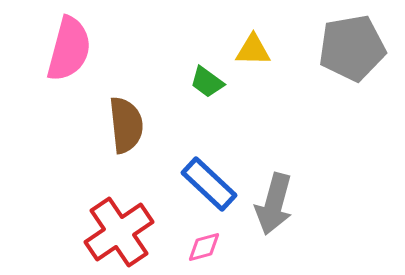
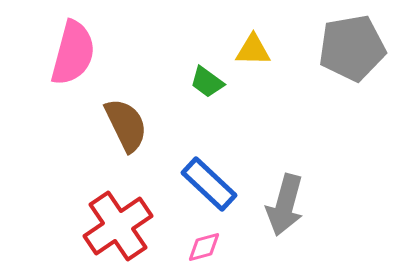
pink semicircle: moved 4 px right, 4 px down
brown semicircle: rotated 20 degrees counterclockwise
gray arrow: moved 11 px right, 1 px down
red cross: moved 1 px left, 6 px up
